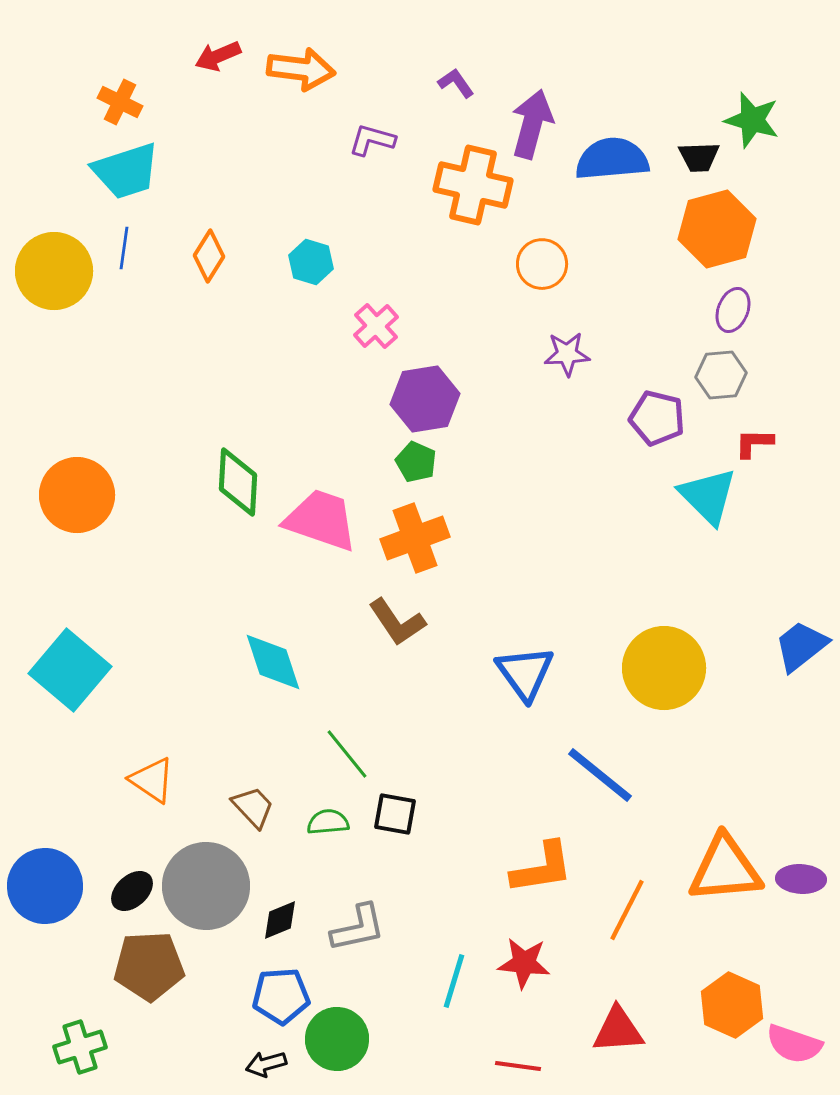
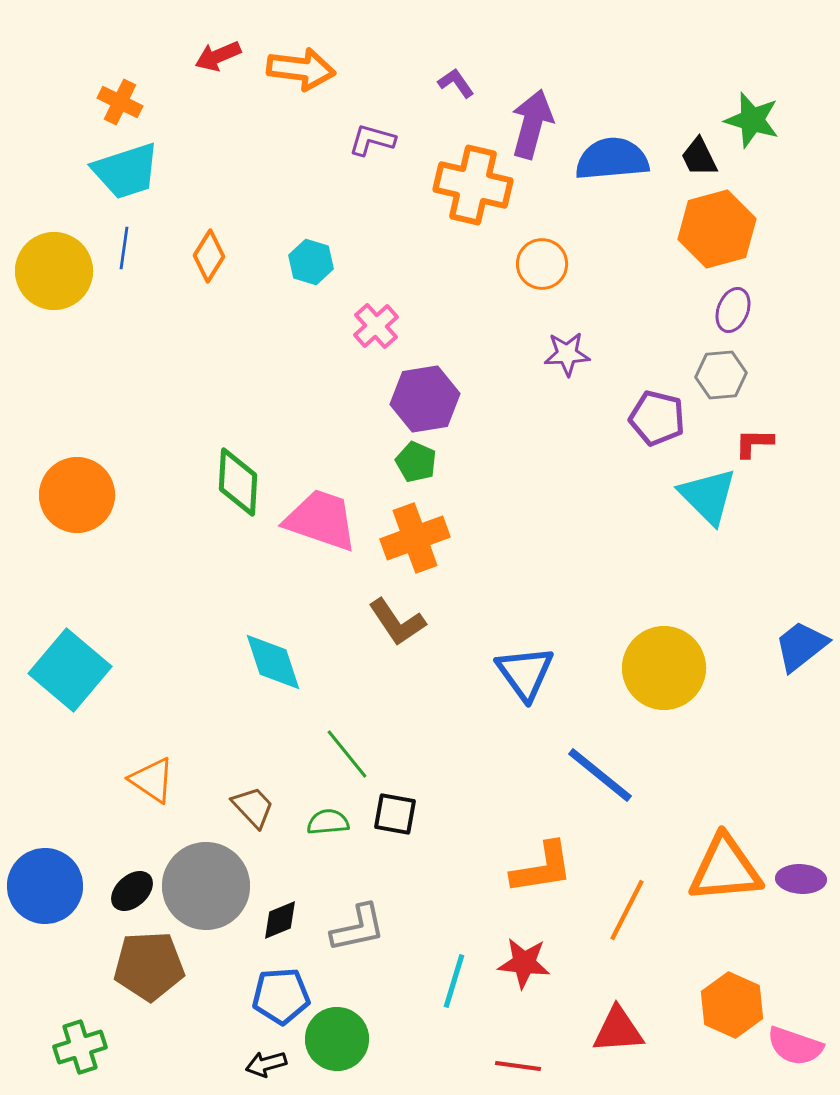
black trapezoid at (699, 157): rotated 66 degrees clockwise
pink semicircle at (794, 1044): moved 1 px right, 2 px down
